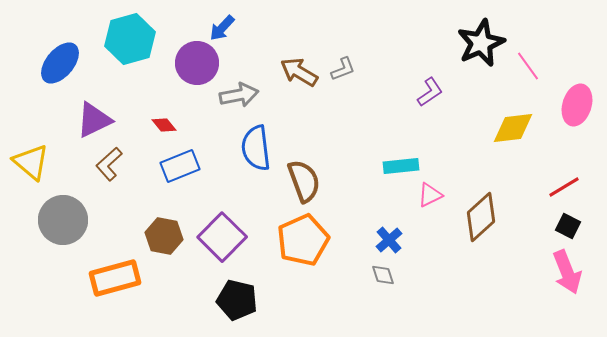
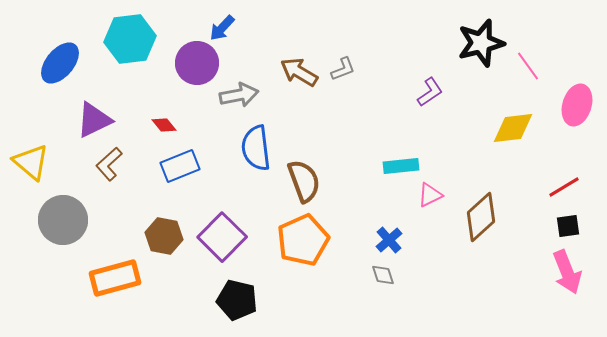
cyan hexagon: rotated 9 degrees clockwise
black star: rotated 9 degrees clockwise
black square: rotated 35 degrees counterclockwise
